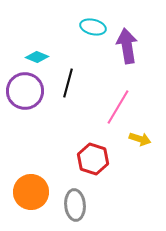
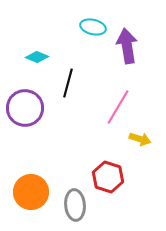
purple circle: moved 17 px down
red hexagon: moved 15 px right, 18 px down
